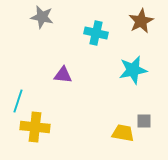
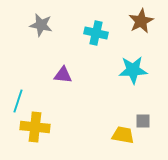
gray star: moved 1 px left, 8 px down
cyan star: rotated 8 degrees clockwise
gray square: moved 1 px left
yellow trapezoid: moved 2 px down
